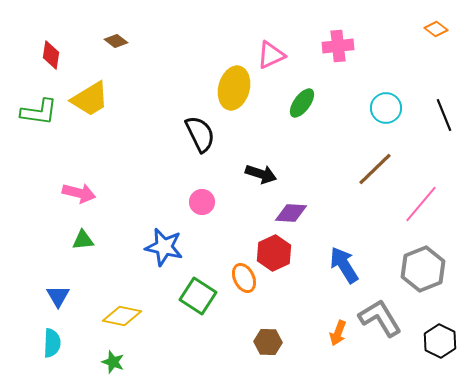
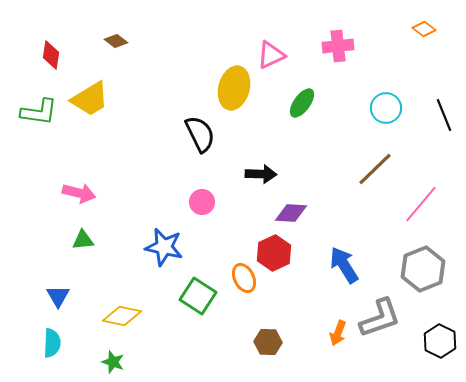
orange diamond: moved 12 px left
black arrow: rotated 16 degrees counterclockwise
gray L-shape: rotated 102 degrees clockwise
